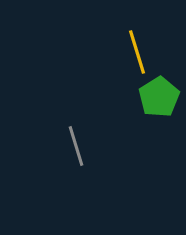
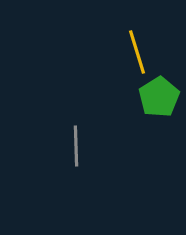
gray line: rotated 15 degrees clockwise
